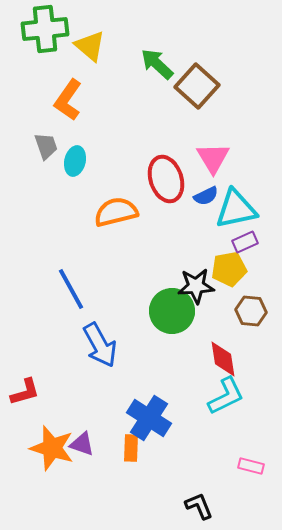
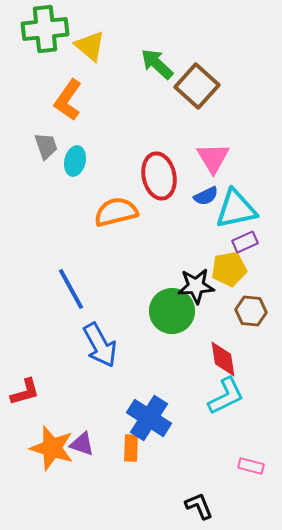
red ellipse: moved 7 px left, 3 px up; rotated 6 degrees clockwise
